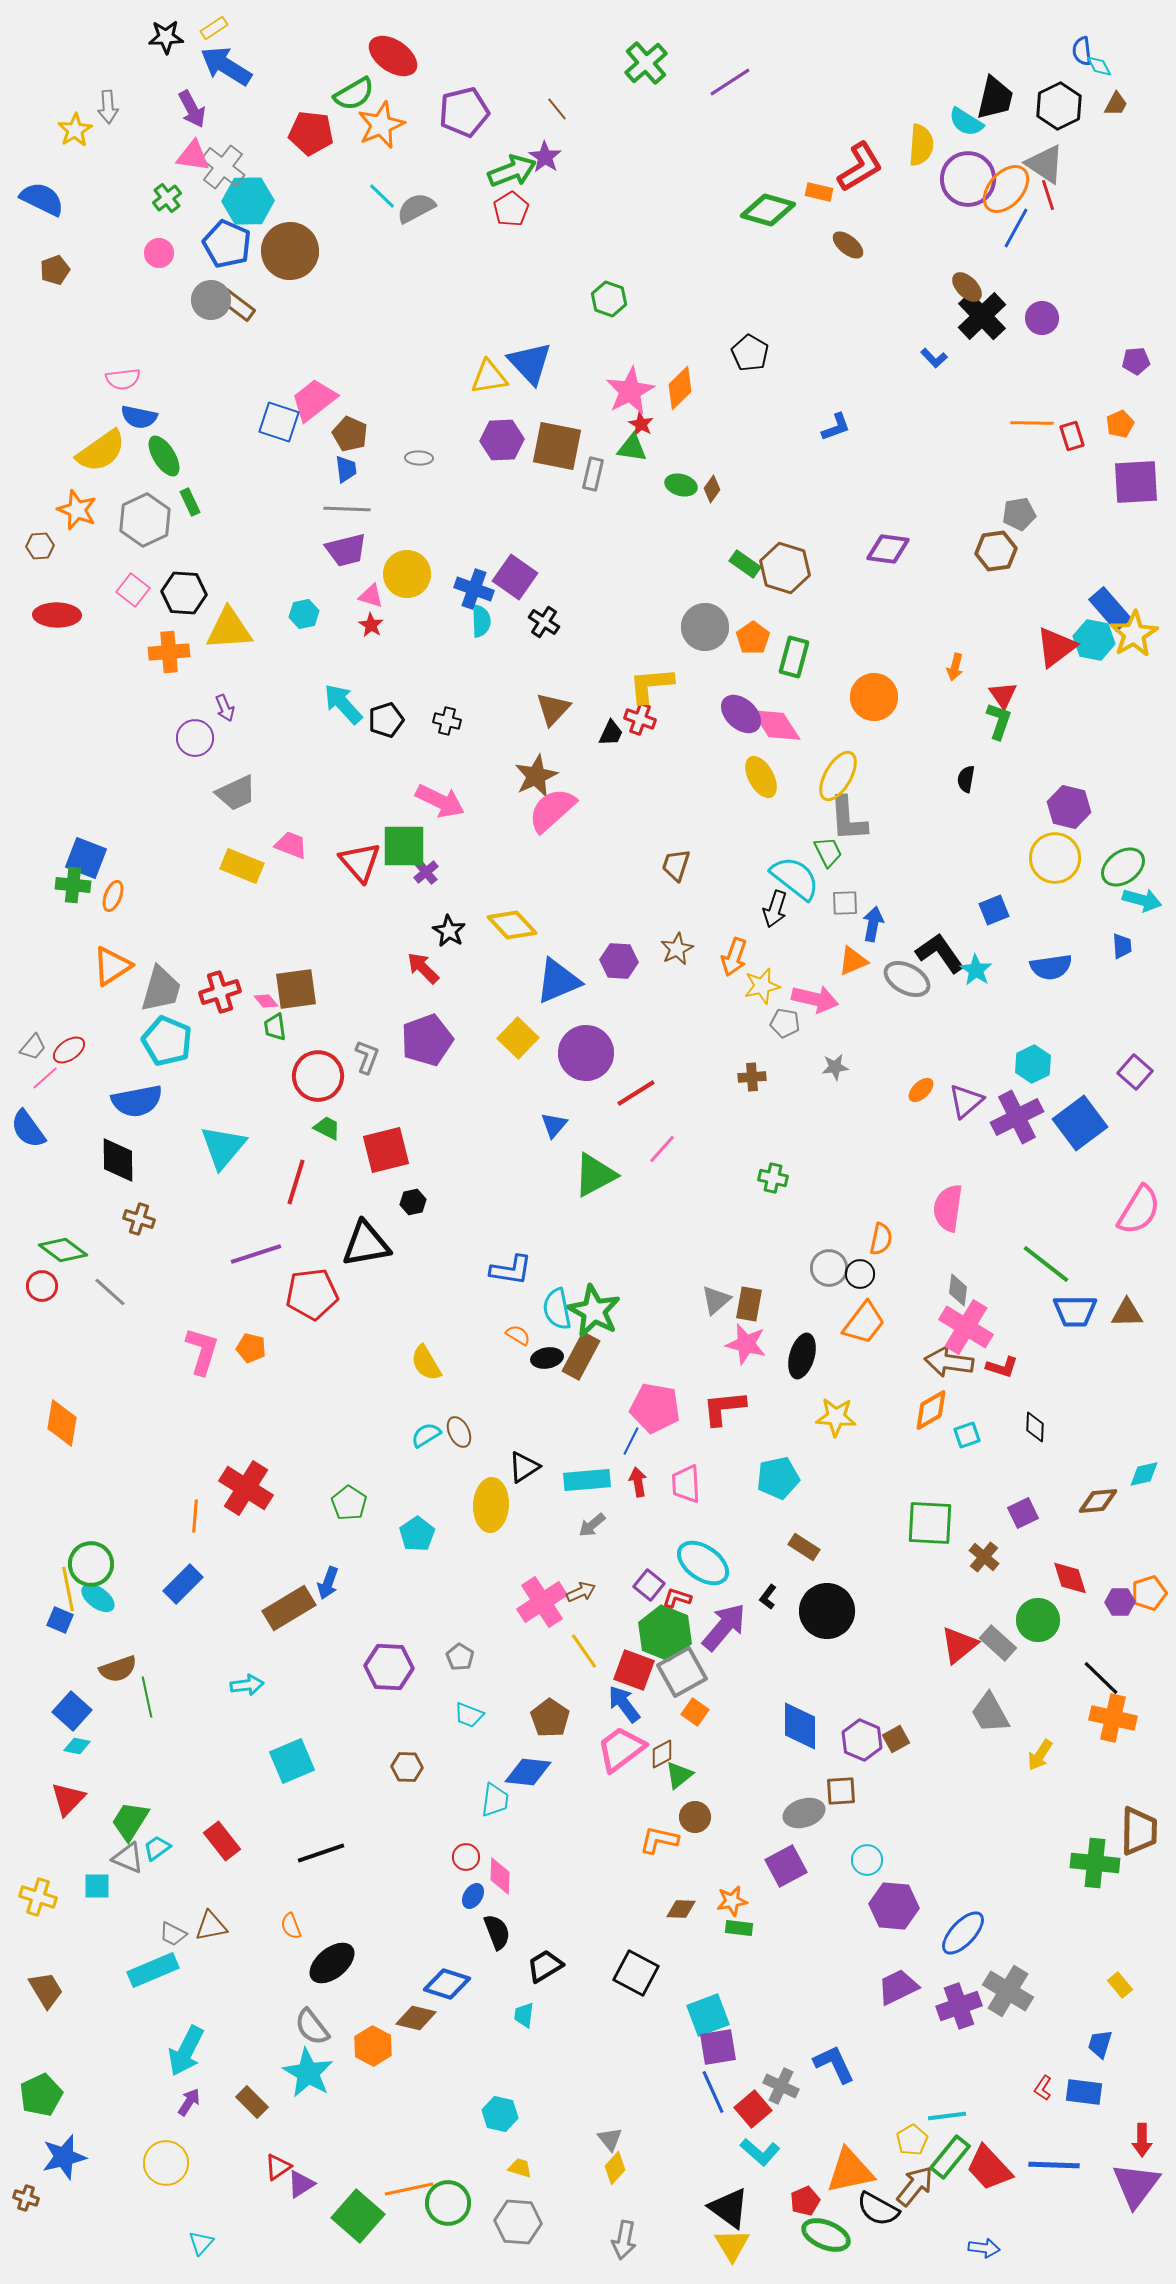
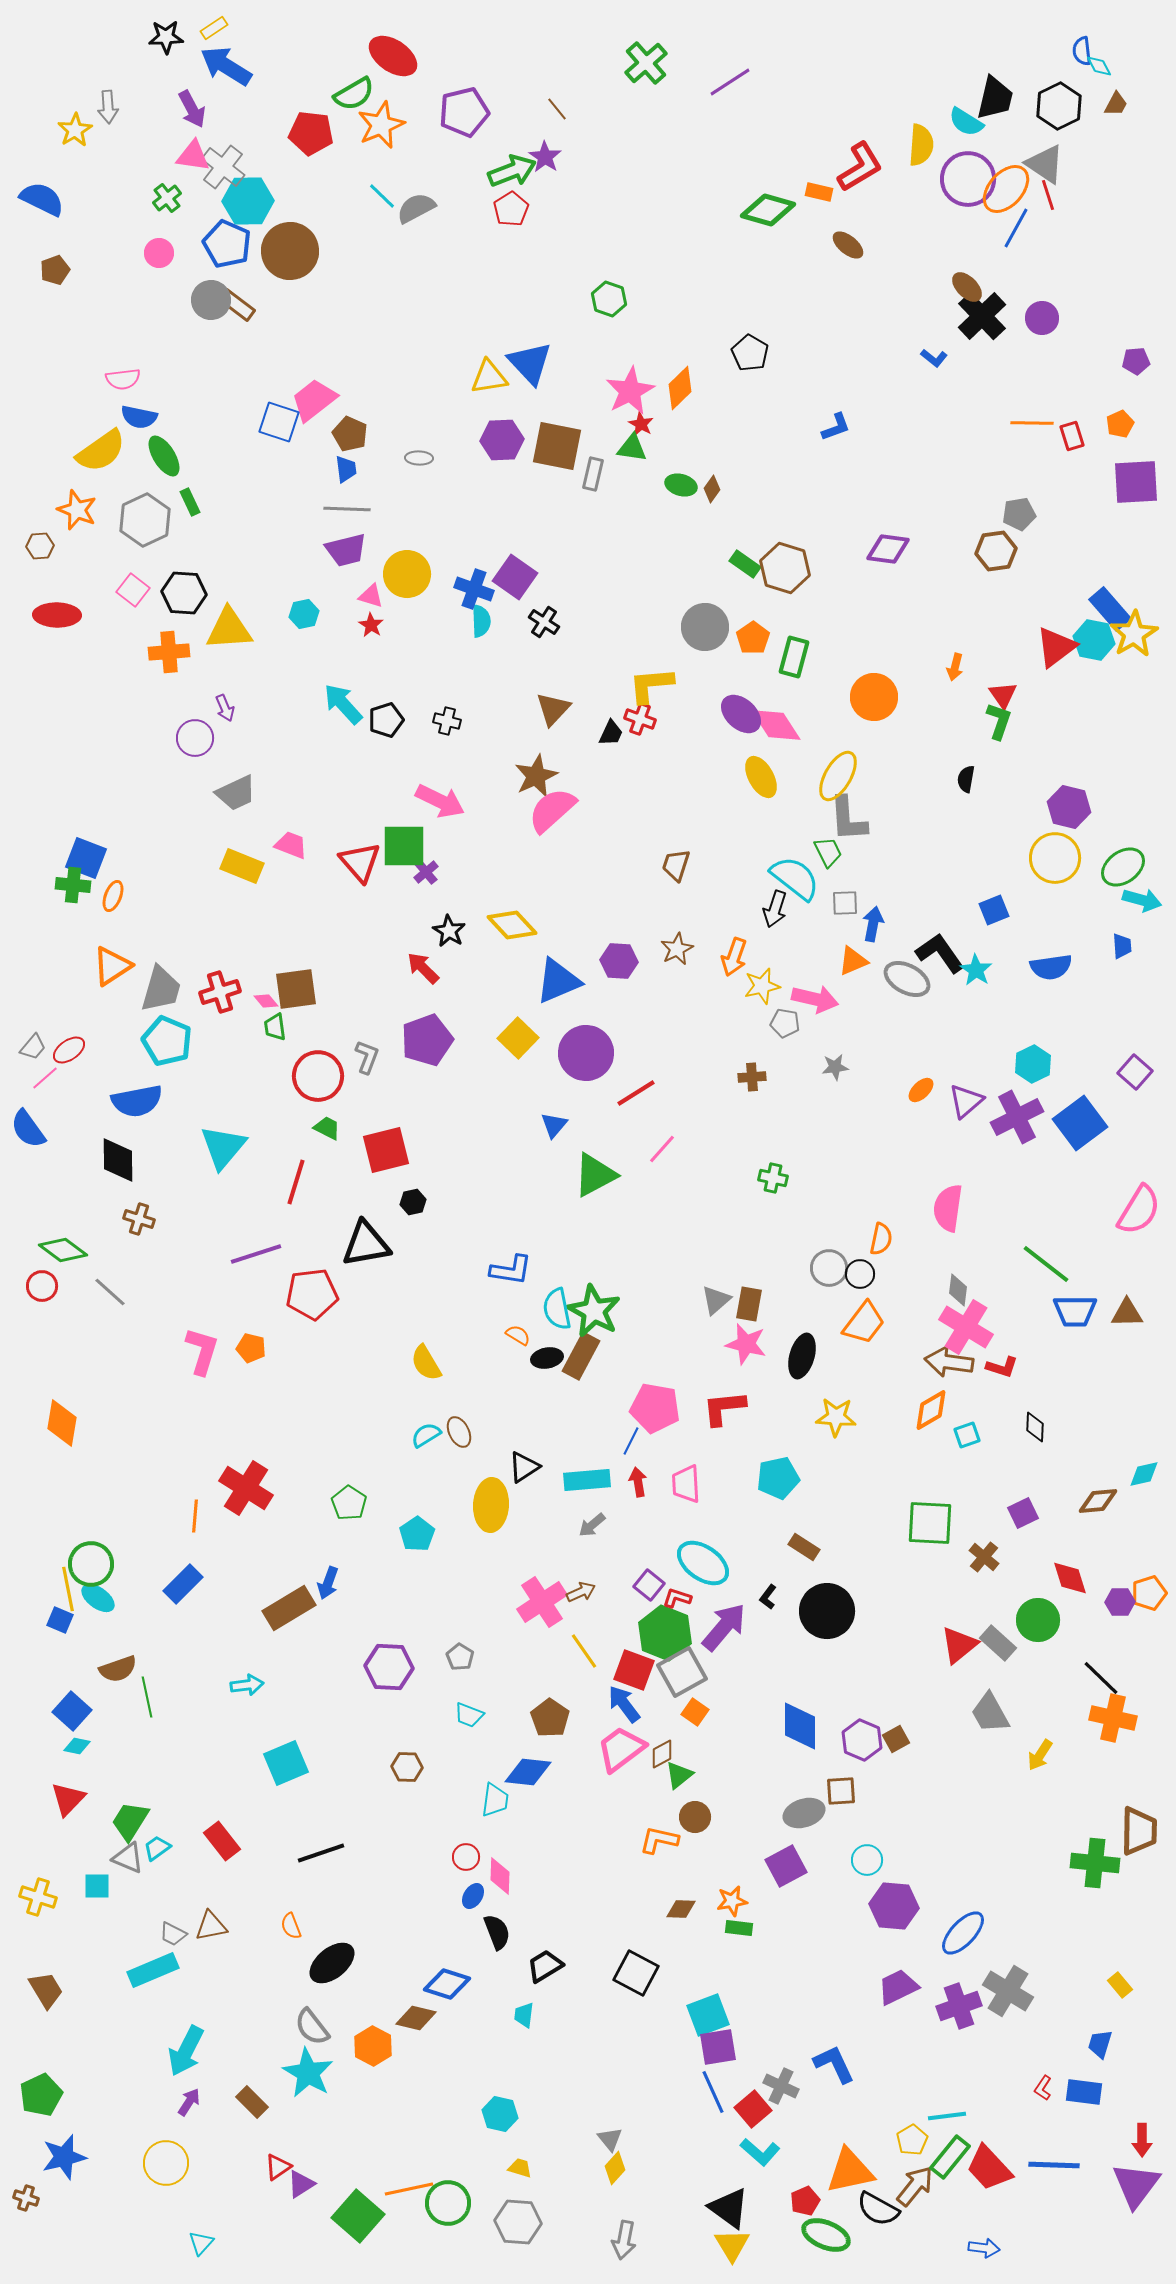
blue L-shape at (934, 358): rotated 8 degrees counterclockwise
cyan square at (292, 1761): moved 6 px left, 2 px down
